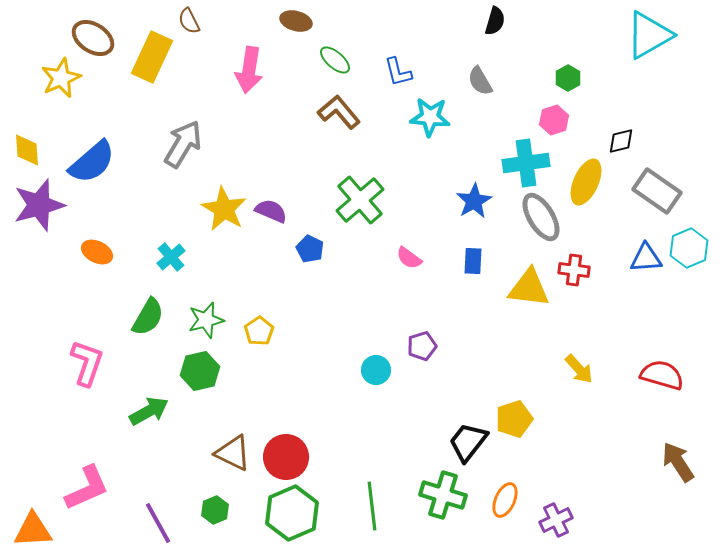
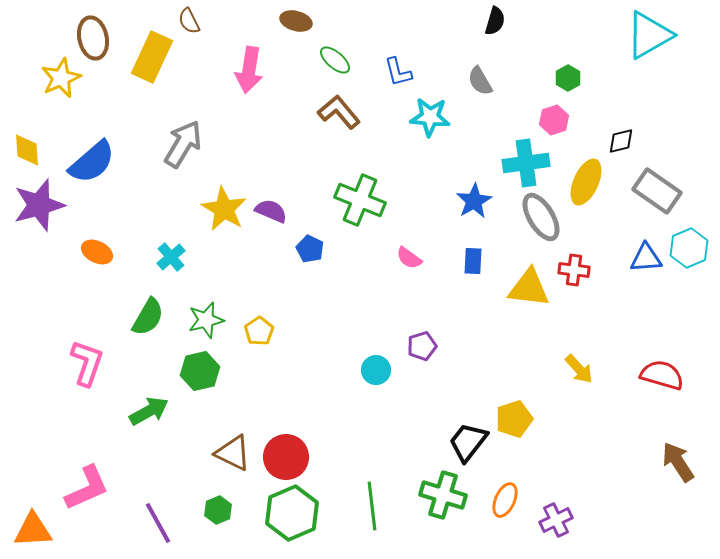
brown ellipse at (93, 38): rotated 45 degrees clockwise
green cross at (360, 200): rotated 27 degrees counterclockwise
green hexagon at (215, 510): moved 3 px right
